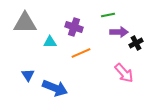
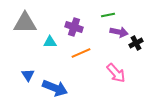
purple arrow: rotated 12 degrees clockwise
pink arrow: moved 8 px left
